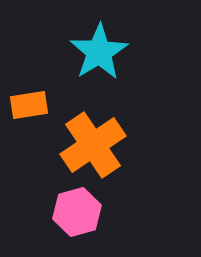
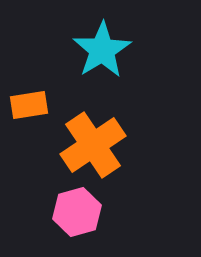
cyan star: moved 3 px right, 2 px up
